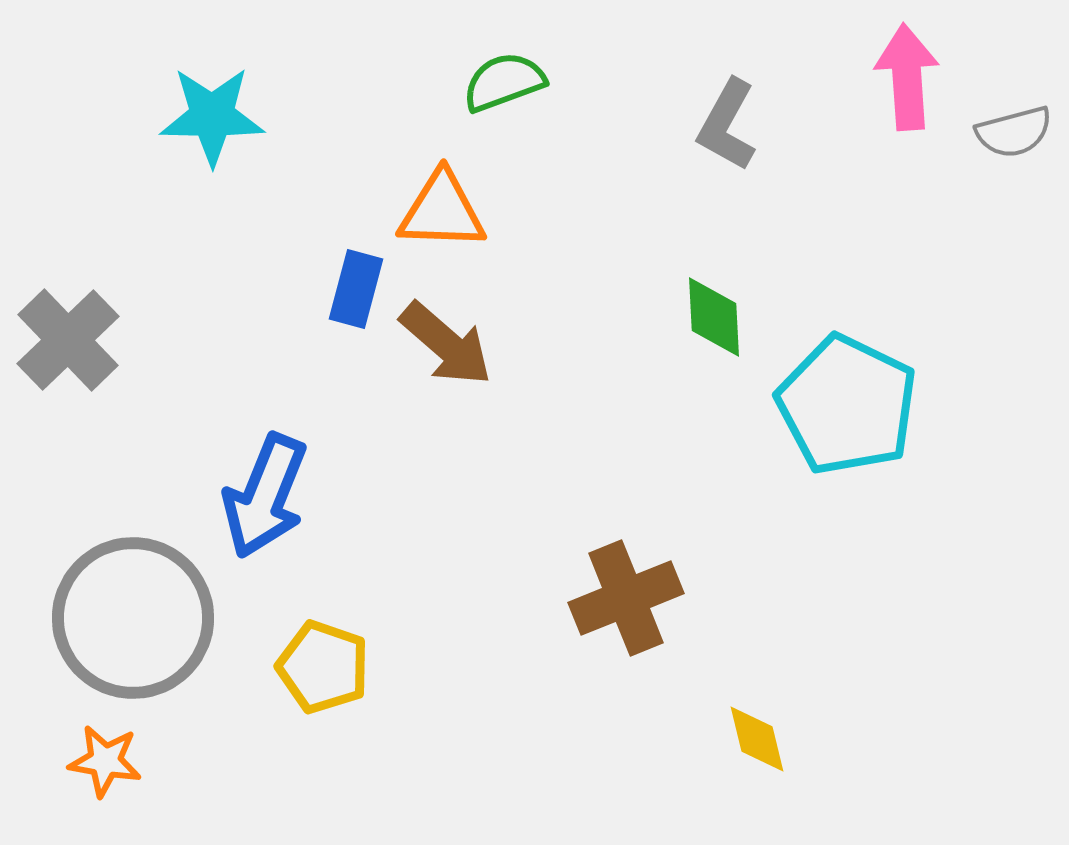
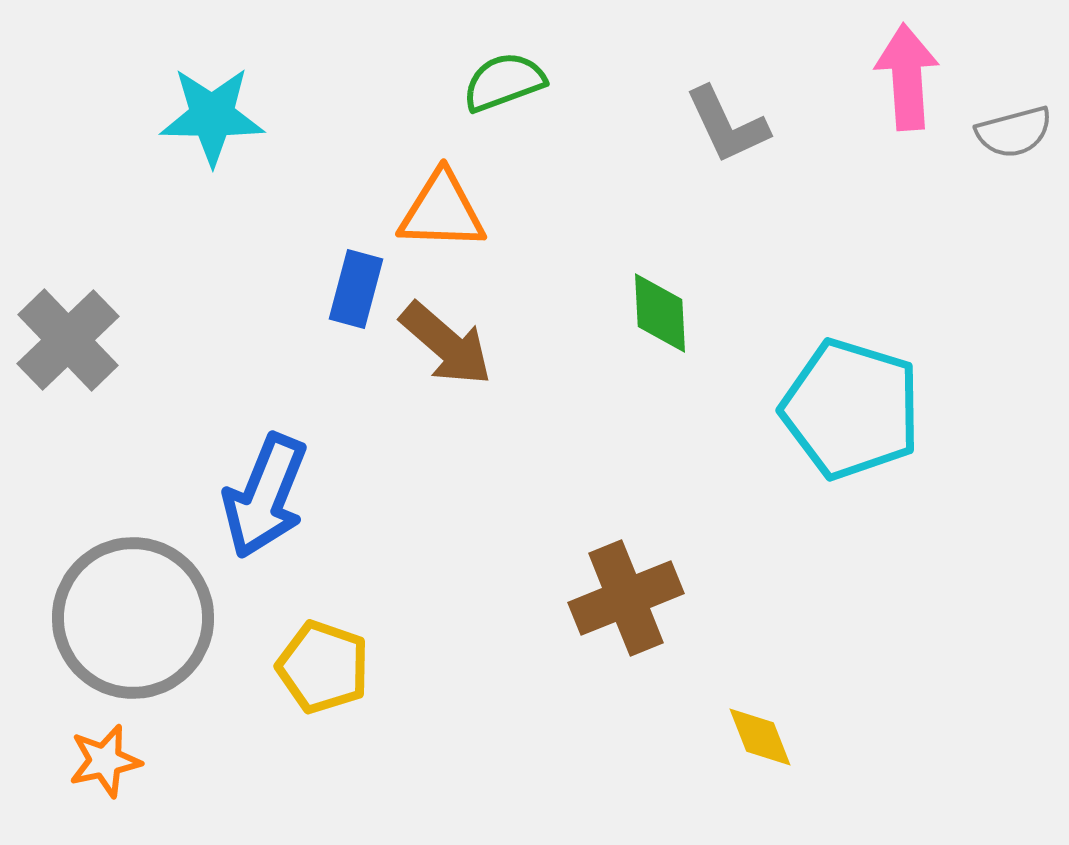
gray L-shape: rotated 54 degrees counterclockwise
green diamond: moved 54 px left, 4 px up
cyan pentagon: moved 4 px right, 4 px down; rotated 9 degrees counterclockwise
yellow diamond: moved 3 px right, 2 px up; rotated 8 degrees counterclockwise
orange star: rotated 22 degrees counterclockwise
